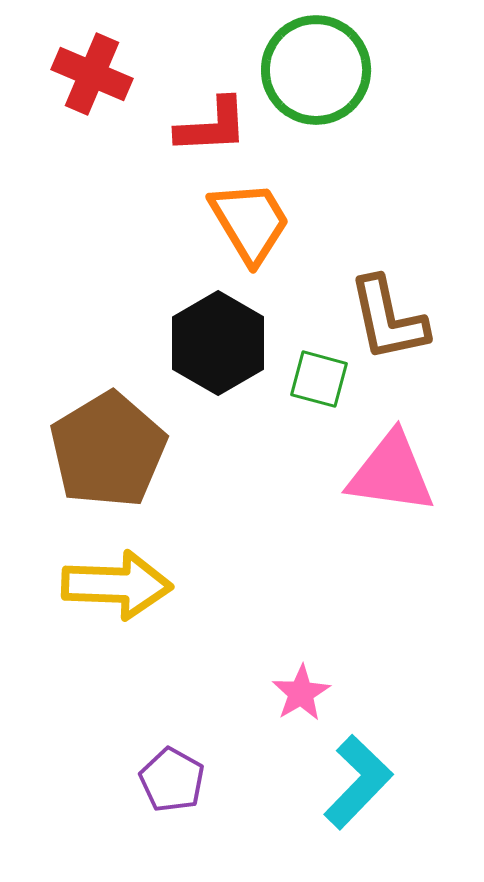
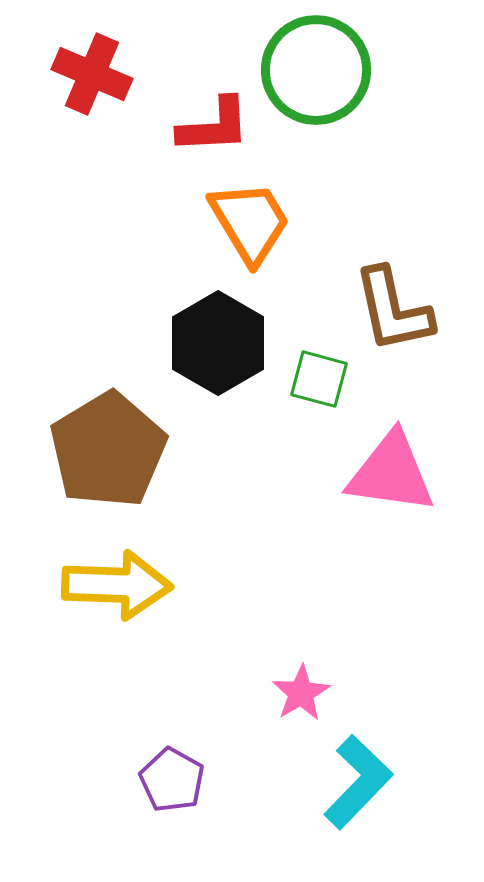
red L-shape: moved 2 px right
brown L-shape: moved 5 px right, 9 px up
